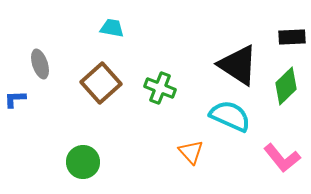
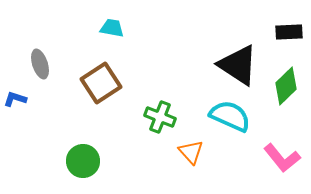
black rectangle: moved 3 px left, 5 px up
brown square: rotated 9 degrees clockwise
green cross: moved 29 px down
blue L-shape: rotated 20 degrees clockwise
green circle: moved 1 px up
